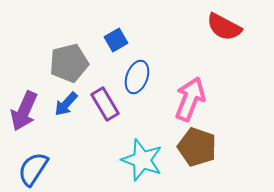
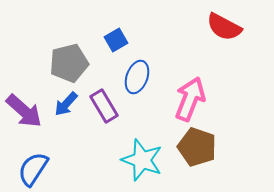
purple rectangle: moved 1 px left, 2 px down
purple arrow: rotated 72 degrees counterclockwise
